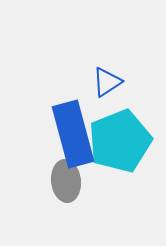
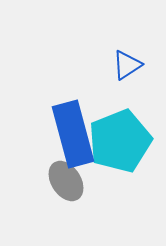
blue triangle: moved 20 px right, 17 px up
gray ellipse: rotated 27 degrees counterclockwise
